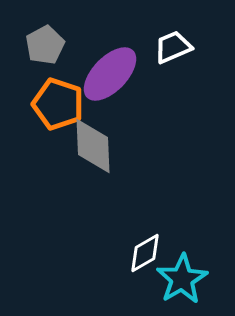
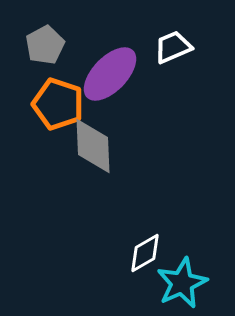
cyan star: moved 4 px down; rotated 6 degrees clockwise
